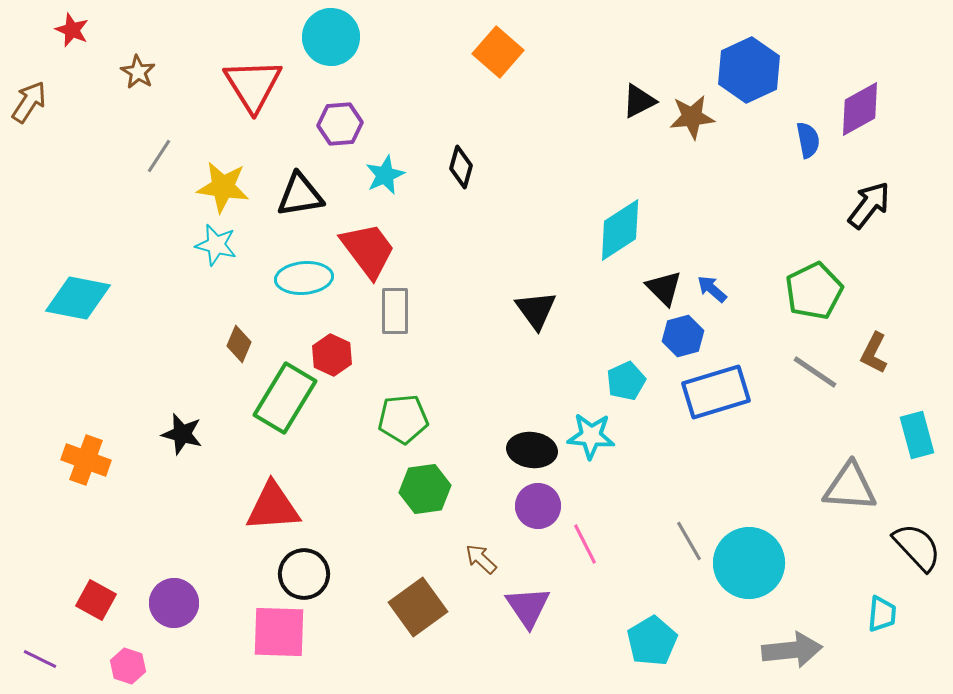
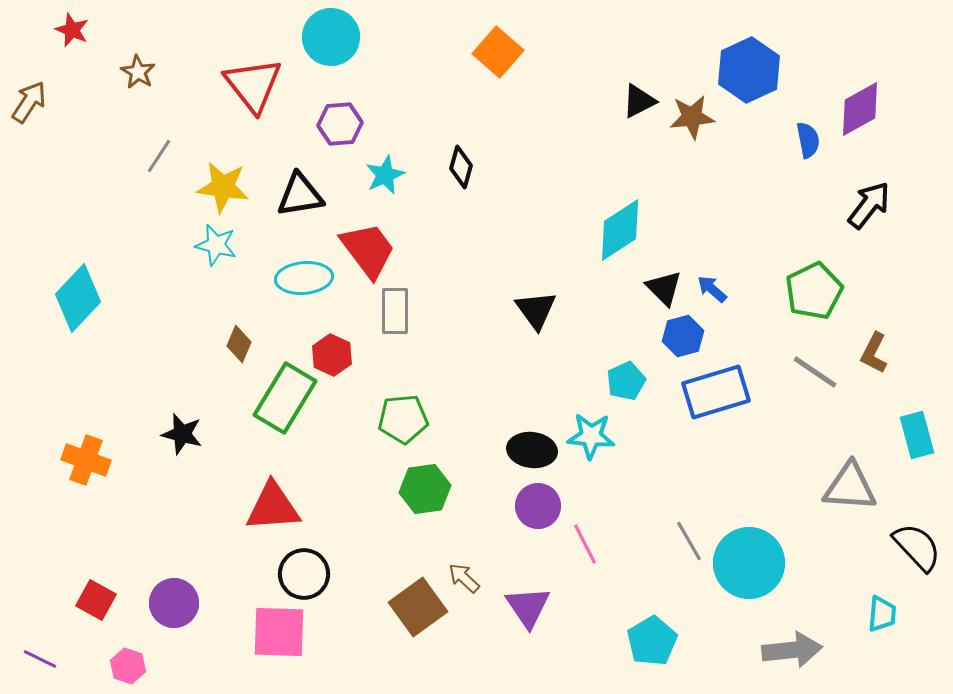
red triangle at (253, 85): rotated 6 degrees counterclockwise
cyan diamond at (78, 298): rotated 58 degrees counterclockwise
brown arrow at (481, 559): moved 17 px left, 19 px down
